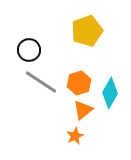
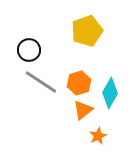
orange star: moved 23 px right
